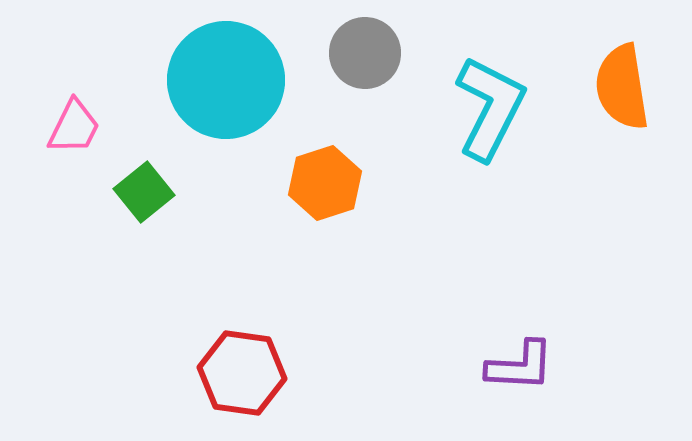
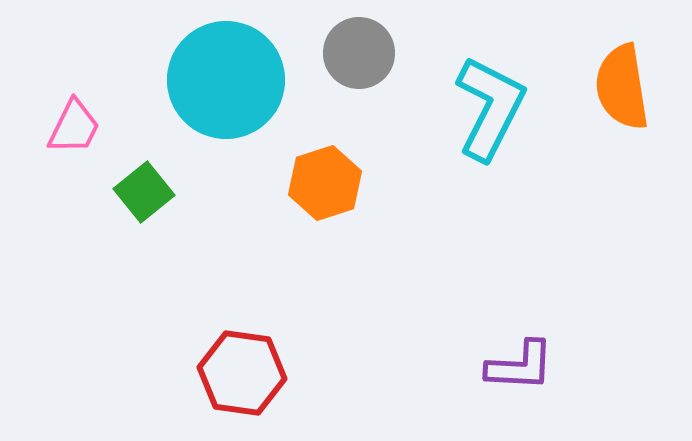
gray circle: moved 6 px left
